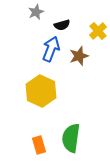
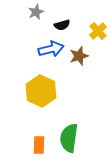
blue arrow: rotated 55 degrees clockwise
green semicircle: moved 2 px left
orange rectangle: rotated 18 degrees clockwise
